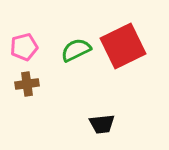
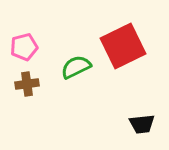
green semicircle: moved 17 px down
black trapezoid: moved 40 px right
